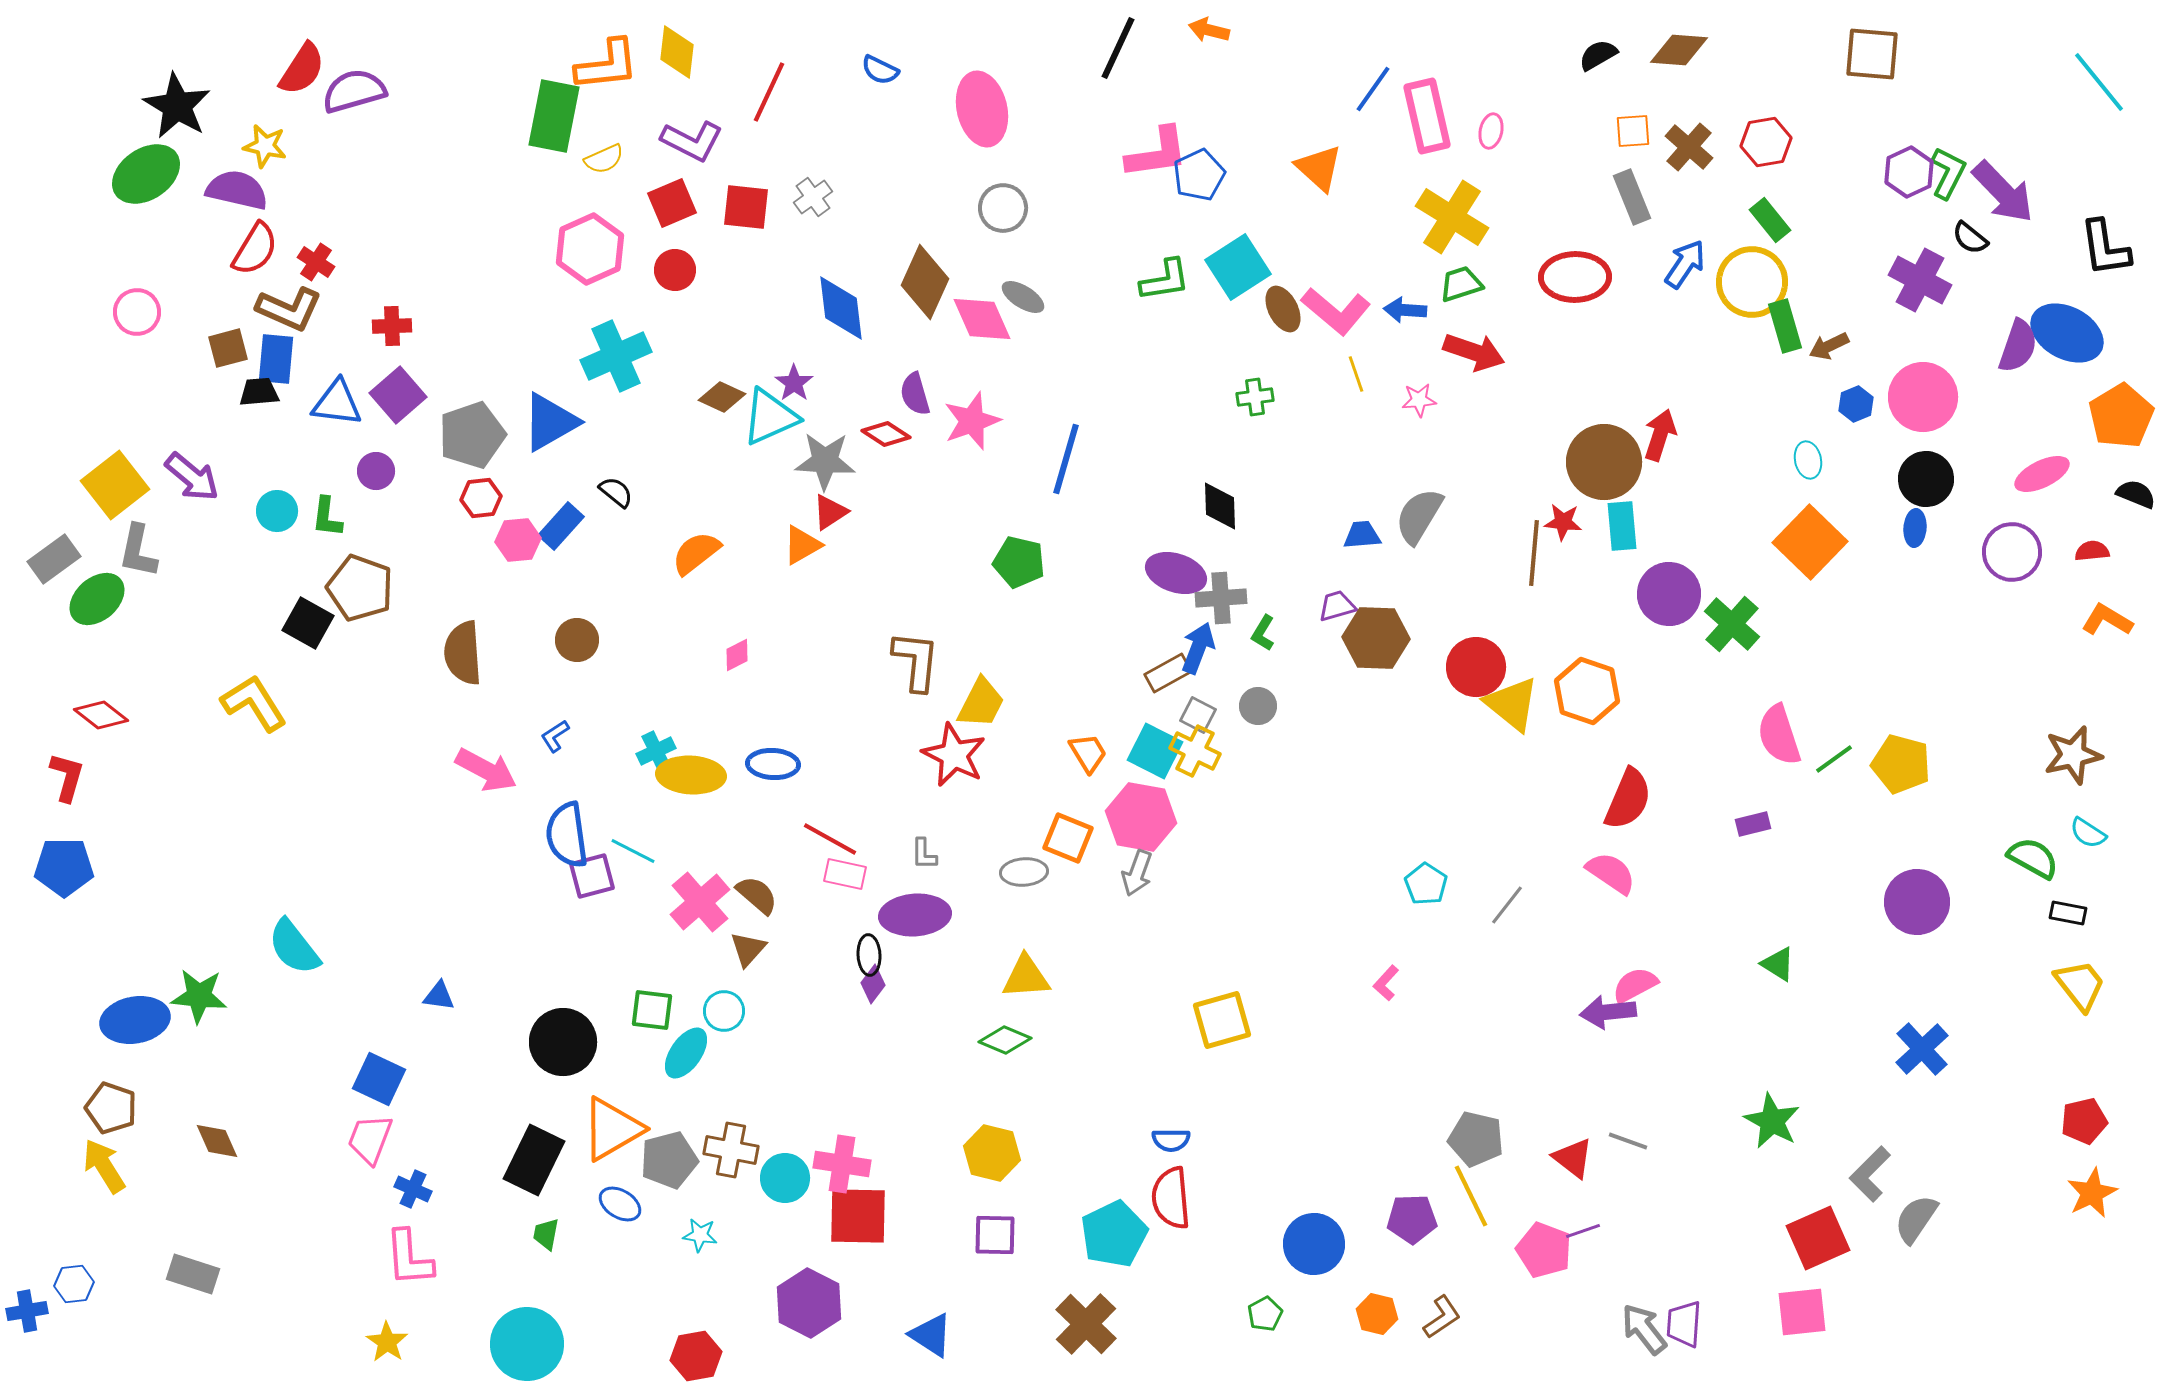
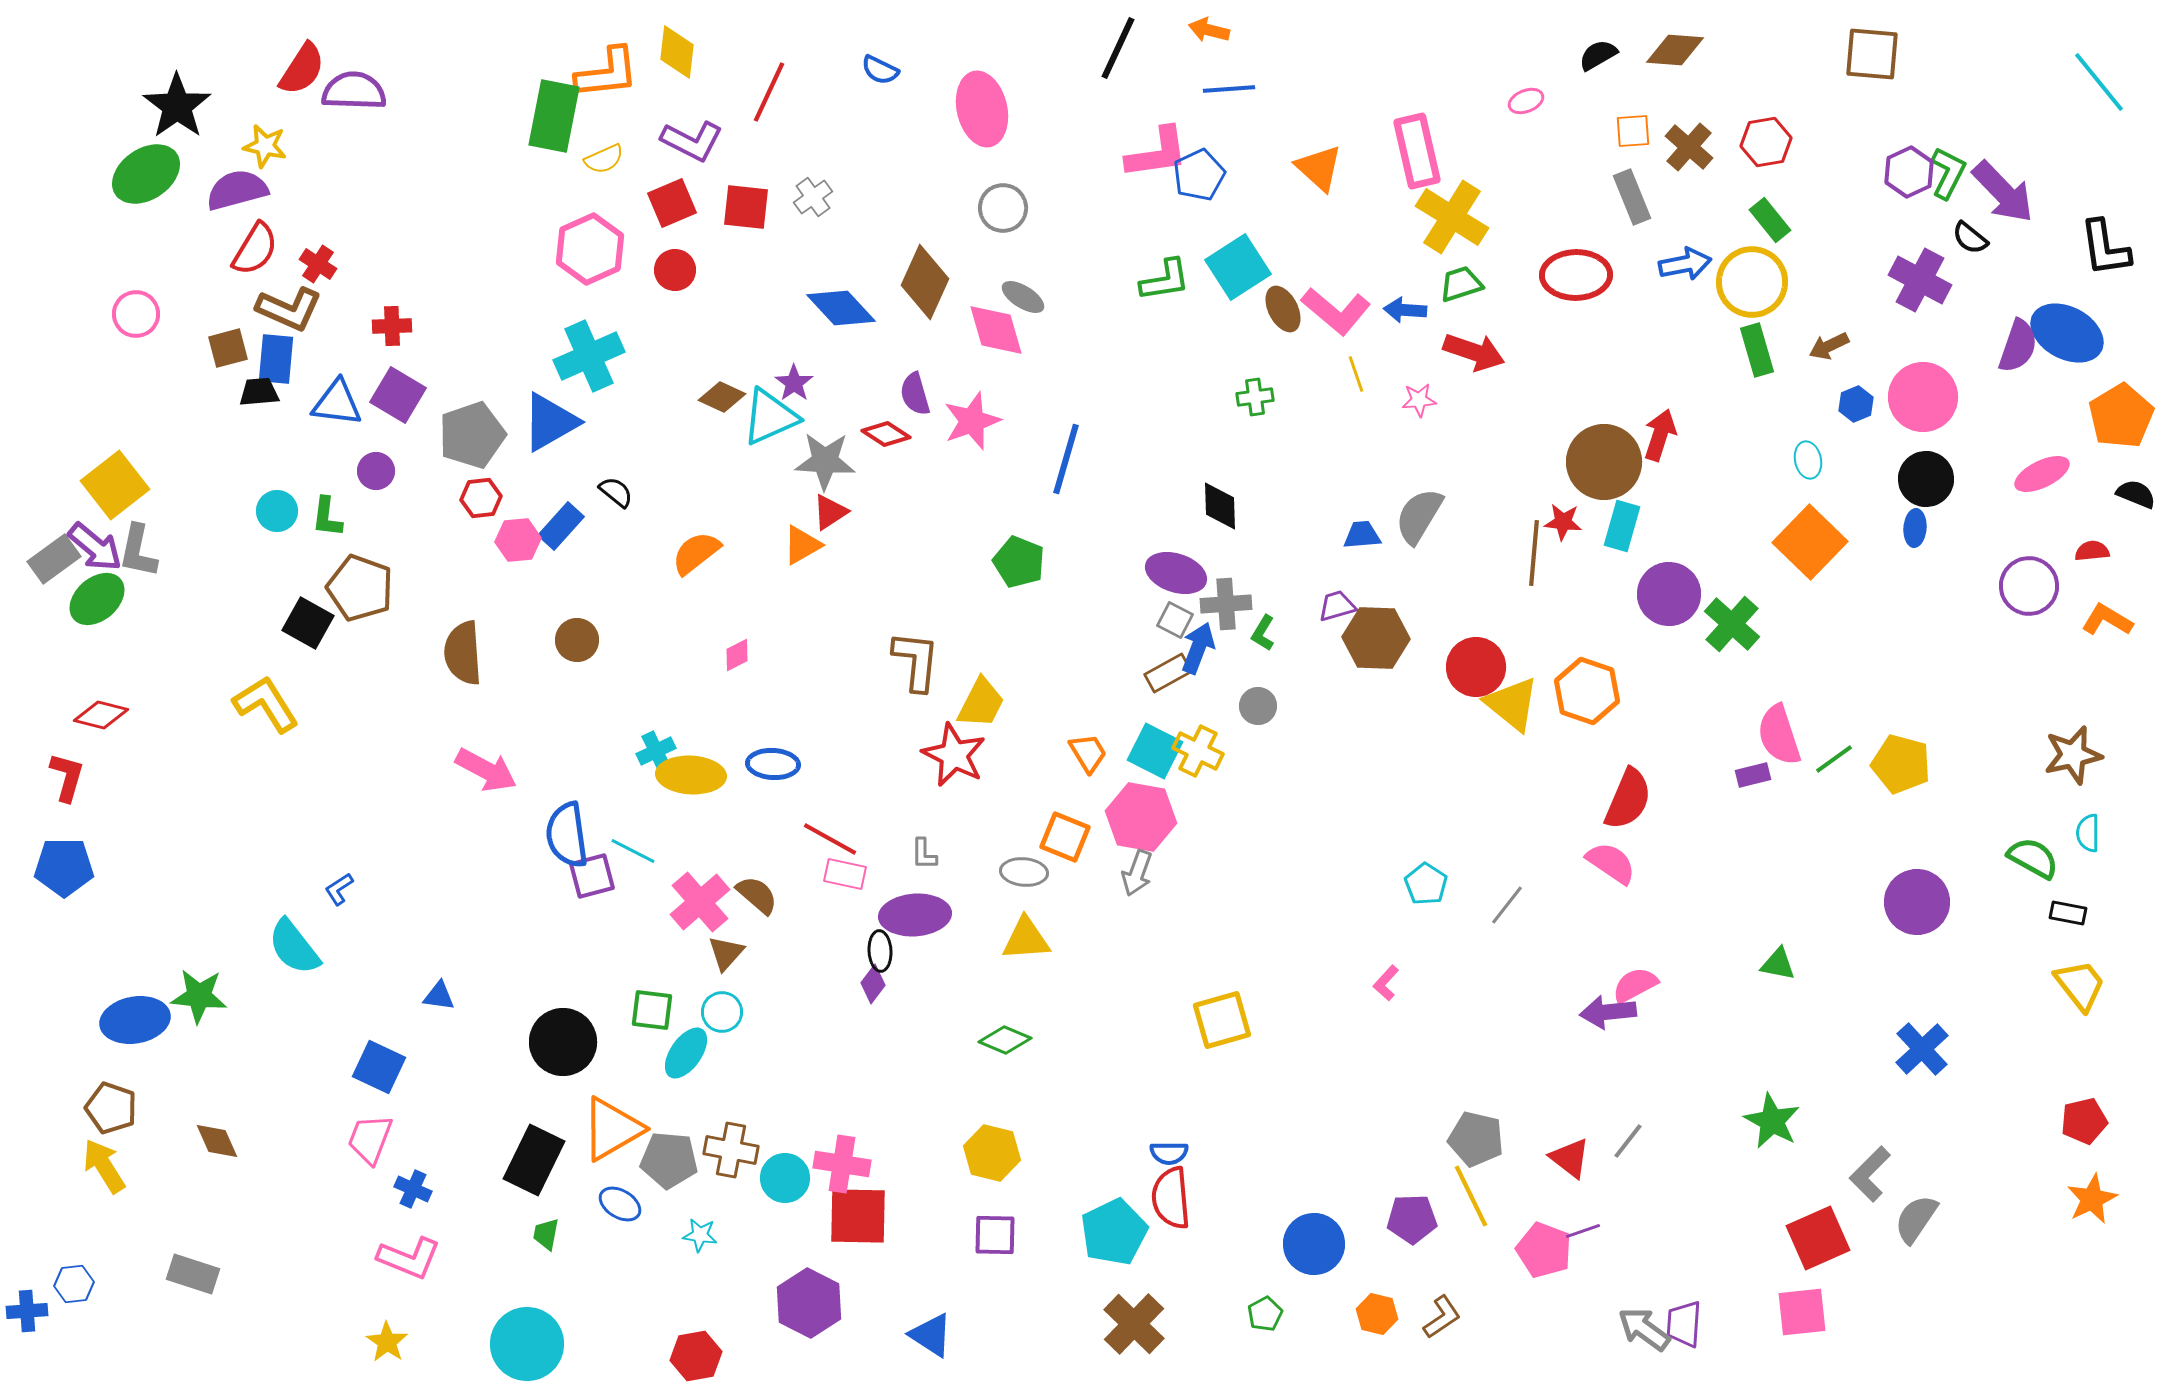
brown diamond at (1679, 50): moved 4 px left
orange L-shape at (607, 65): moved 8 px down
blue line at (1373, 89): moved 144 px left; rotated 51 degrees clockwise
purple semicircle at (354, 91): rotated 18 degrees clockwise
black star at (177, 106): rotated 6 degrees clockwise
pink rectangle at (1427, 116): moved 10 px left, 35 px down
pink ellipse at (1491, 131): moved 35 px right, 30 px up; rotated 56 degrees clockwise
purple semicircle at (237, 190): rotated 28 degrees counterclockwise
red cross at (316, 262): moved 2 px right, 2 px down
blue arrow at (1685, 264): rotated 45 degrees clockwise
red ellipse at (1575, 277): moved 1 px right, 2 px up
blue diamond at (841, 308): rotated 36 degrees counterclockwise
pink circle at (137, 312): moved 1 px left, 2 px down
pink diamond at (982, 319): moved 14 px right, 11 px down; rotated 8 degrees clockwise
green rectangle at (1785, 326): moved 28 px left, 24 px down
cyan cross at (616, 356): moved 27 px left
purple square at (398, 395): rotated 18 degrees counterclockwise
purple arrow at (192, 477): moved 97 px left, 70 px down
cyan rectangle at (1622, 526): rotated 21 degrees clockwise
purple circle at (2012, 552): moved 17 px right, 34 px down
green pentagon at (1019, 562): rotated 9 degrees clockwise
gray cross at (1221, 598): moved 5 px right, 6 px down
yellow L-shape at (254, 703): moved 12 px right, 1 px down
red diamond at (101, 715): rotated 24 degrees counterclockwise
gray square at (1198, 715): moved 23 px left, 95 px up
blue L-shape at (555, 736): moved 216 px left, 153 px down
yellow cross at (1195, 751): moved 3 px right
purple rectangle at (1753, 824): moved 49 px up
cyan semicircle at (2088, 833): rotated 57 degrees clockwise
orange square at (1068, 838): moved 3 px left, 1 px up
gray ellipse at (1024, 872): rotated 9 degrees clockwise
pink semicircle at (1611, 873): moved 10 px up
brown triangle at (748, 949): moved 22 px left, 4 px down
black ellipse at (869, 955): moved 11 px right, 4 px up
green triangle at (1778, 964): rotated 21 degrees counterclockwise
yellow triangle at (1026, 977): moved 38 px up
cyan circle at (724, 1011): moved 2 px left, 1 px down
blue square at (379, 1079): moved 12 px up
blue semicircle at (1171, 1140): moved 2 px left, 13 px down
gray line at (1628, 1141): rotated 72 degrees counterclockwise
red triangle at (1573, 1158): moved 3 px left
gray pentagon at (669, 1160): rotated 20 degrees clockwise
orange star at (2092, 1193): moved 6 px down
cyan pentagon at (1114, 1234): moved 2 px up
pink L-shape at (409, 1258): rotated 64 degrees counterclockwise
blue cross at (27, 1311): rotated 6 degrees clockwise
brown cross at (1086, 1324): moved 48 px right
gray arrow at (1644, 1329): rotated 16 degrees counterclockwise
